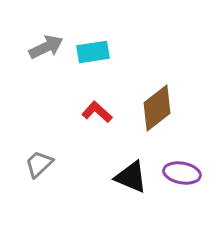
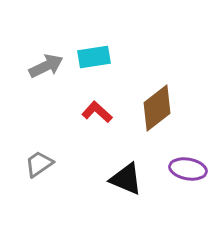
gray arrow: moved 19 px down
cyan rectangle: moved 1 px right, 5 px down
gray trapezoid: rotated 8 degrees clockwise
purple ellipse: moved 6 px right, 4 px up
black triangle: moved 5 px left, 2 px down
